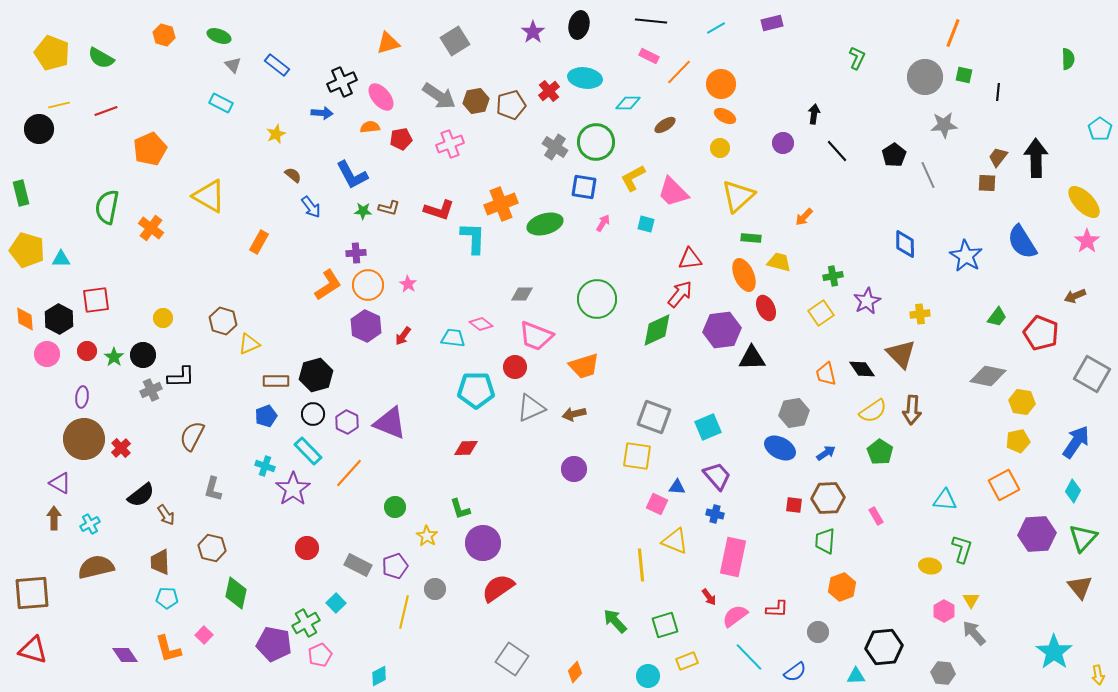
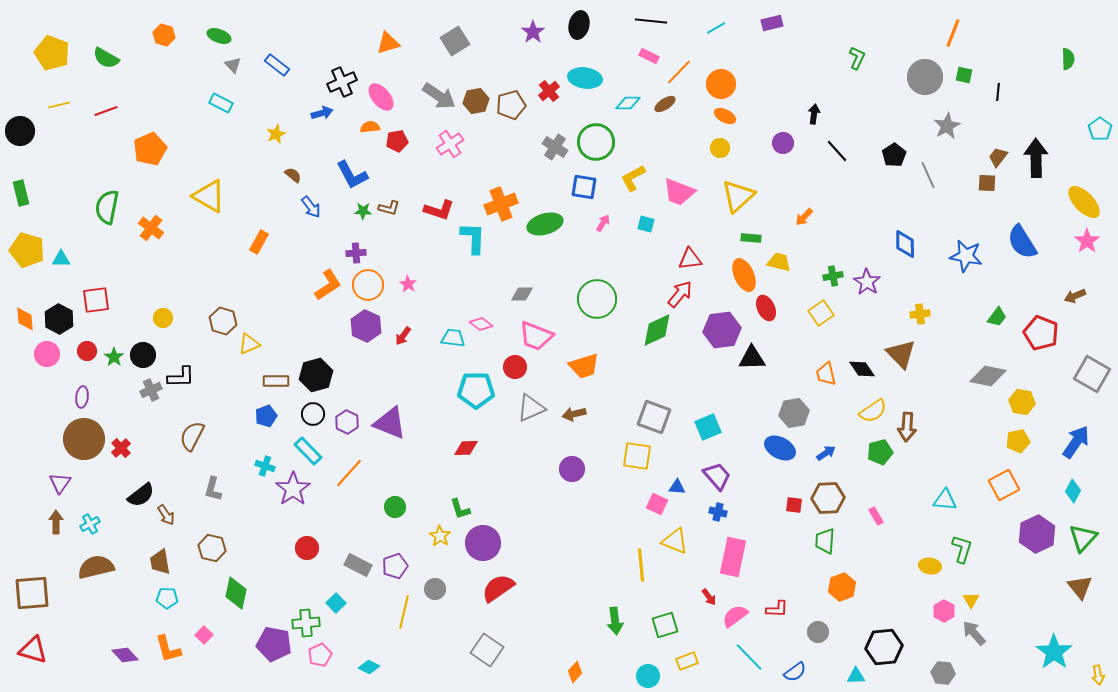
green semicircle at (101, 58): moved 5 px right
blue arrow at (322, 113): rotated 20 degrees counterclockwise
brown ellipse at (665, 125): moved 21 px up
gray star at (944, 125): moved 3 px right, 1 px down; rotated 24 degrees counterclockwise
black circle at (39, 129): moved 19 px left, 2 px down
red pentagon at (401, 139): moved 4 px left, 2 px down
pink cross at (450, 144): rotated 12 degrees counterclockwise
pink trapezoid at (673, 192): moved 6 px right; rotated 24 degrees counterclockwise
blue star at (966, 256): rotated 20 degrees counterclockwise
purple star at (867, 301): moved 19 px up; rotated 12 degrees counterclockwise
brown arrow at (912, 410): moved 5 px left, 17 px down
green pentagon at (880, 452): rotated 25 degrees clockwise
purple circle at (574, 469): moved 2 px left
purple triangle at (60, 483): rotated 35 degrees clockwise
blue cross at (715, 514): moved 3 px right, 2 px up
brown arrow at (54, 518): moved 2 px right, 4 px down
purple hexagon at (1037, 534): rotated 21 degrees counterclockwise
yellow star at (427, 536): moved 13 px right
brown trapezoid at (160, 562): rotated 8 degrees counterclockwise
green arrow at (615, 621): rotated 144 degrees counterclockwise
green cross at (306, 623): rotated 24 degrees clockwise
purple diamond at (125, 655): rotated 8 degrees counterclockwise
gray square at (512, 659): moved 25 px left, 9 px up
cyan diamond at (379, 676): moved 10 px left, 9 px up; rotated 55 degrees clockwise
